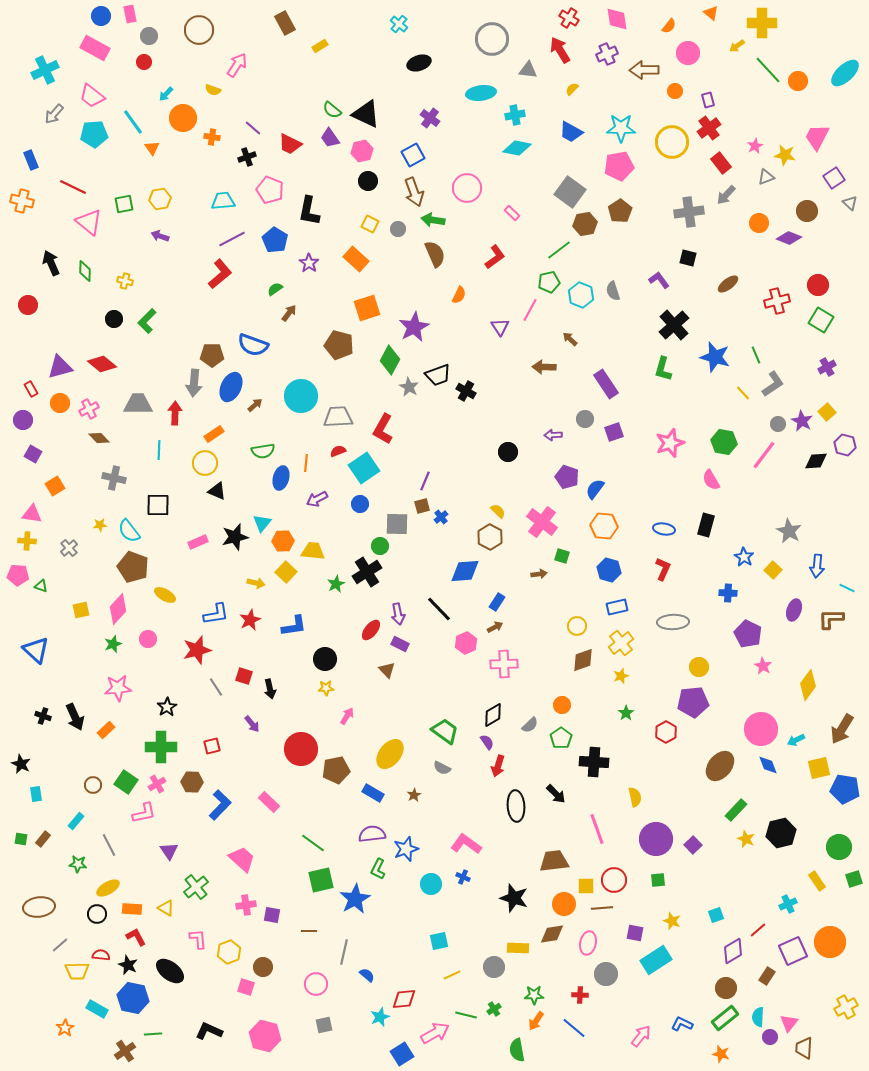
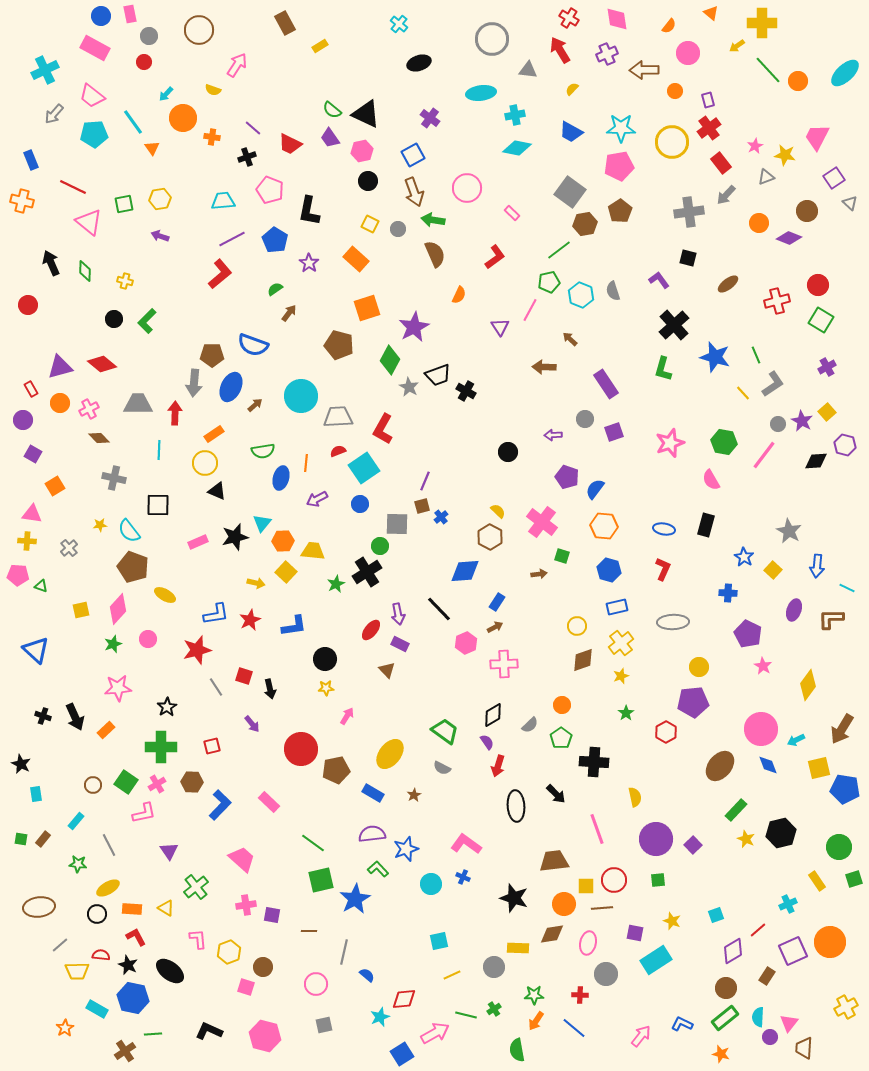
green L-shape at (378, 869): rotated 110 degrees clockwise
